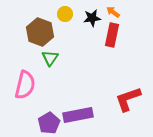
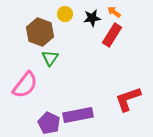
orange arrow: moved 1 px right
red rectangle: rotated 20 degrees clockwise
pink semicircle: rotated 24 degrees clockwise
purple pentagon: rotated 15 degrees counterclockwise
